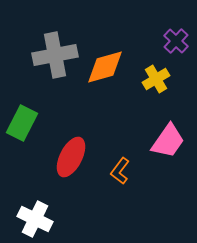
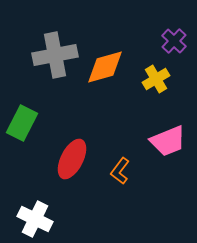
purple cross: moved 2 px left
pink trapezoid: rotated 33 degrees clockwise
red ellipse: moved 1 px right, 2 px down
